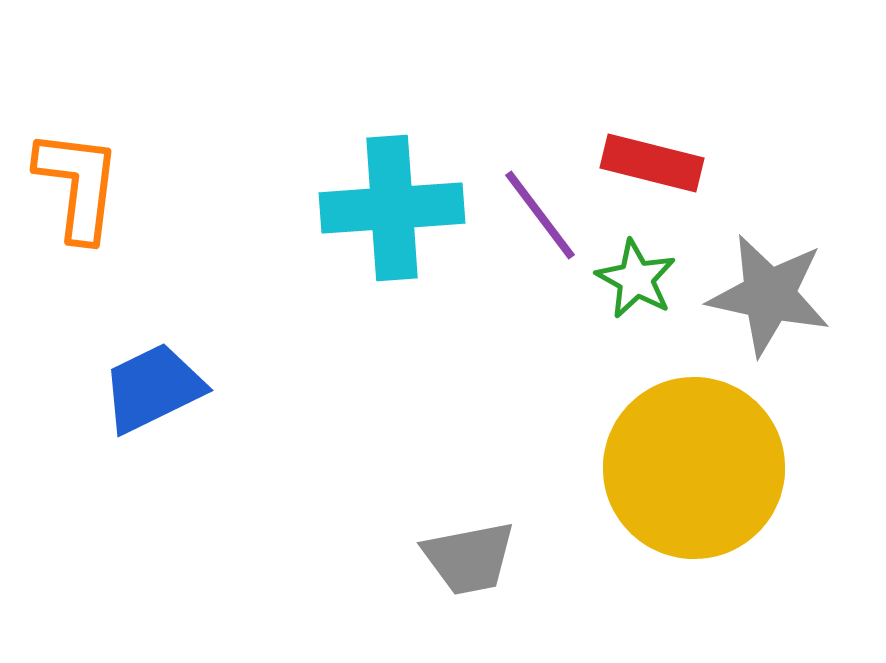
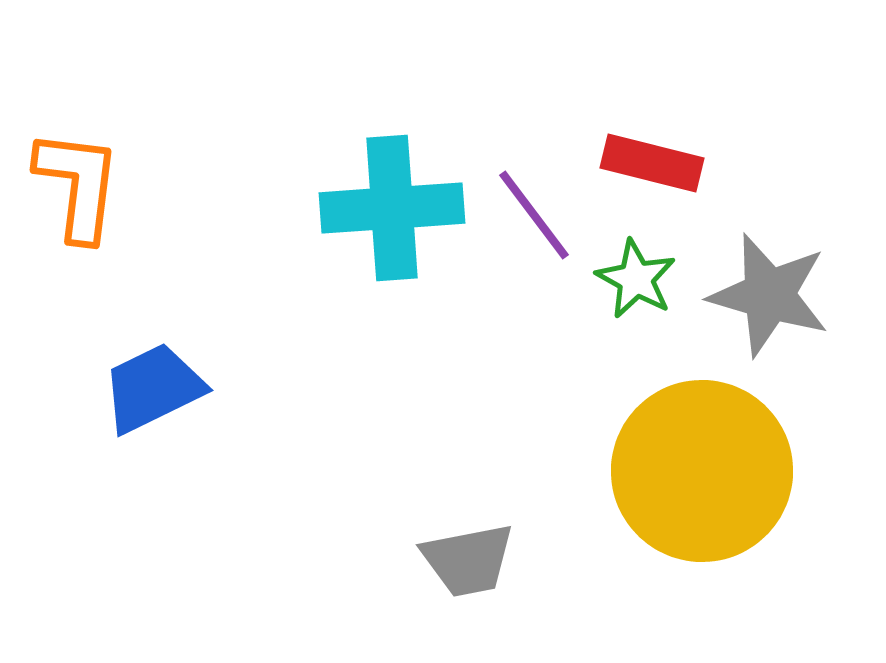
purple line: moved 6 px left
gray star: rotated 4 degrees clockwise
yellow circle: moved 8 px right, 3 px down
gray trapezoid: moved 1 px left, 2 px down
